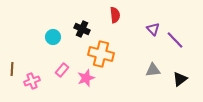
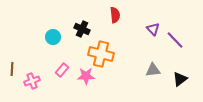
pink star: moved 2 px up; rotated 18 degrees clockwise
